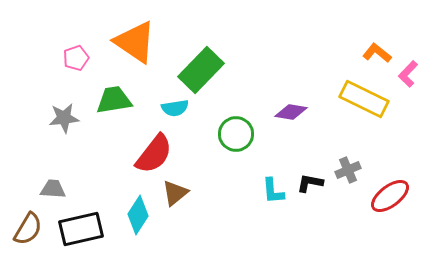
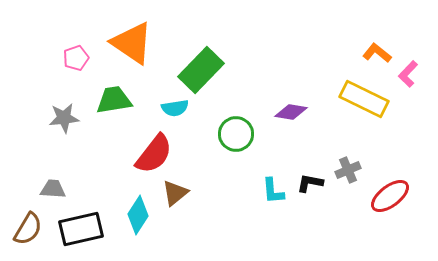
orange triangle: moved 3 px left, 1 px down
